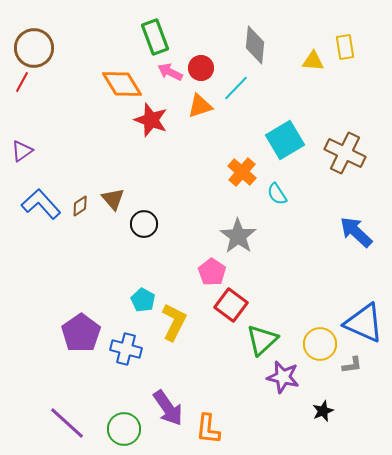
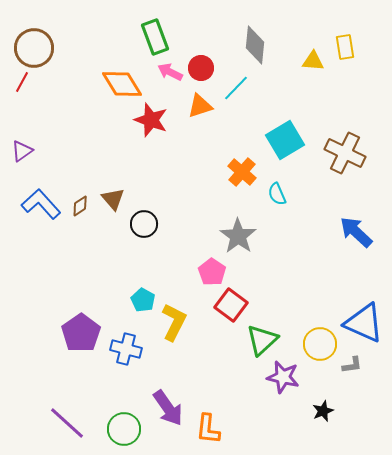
cyan semicircle: rotated 10 degrees clockwise
